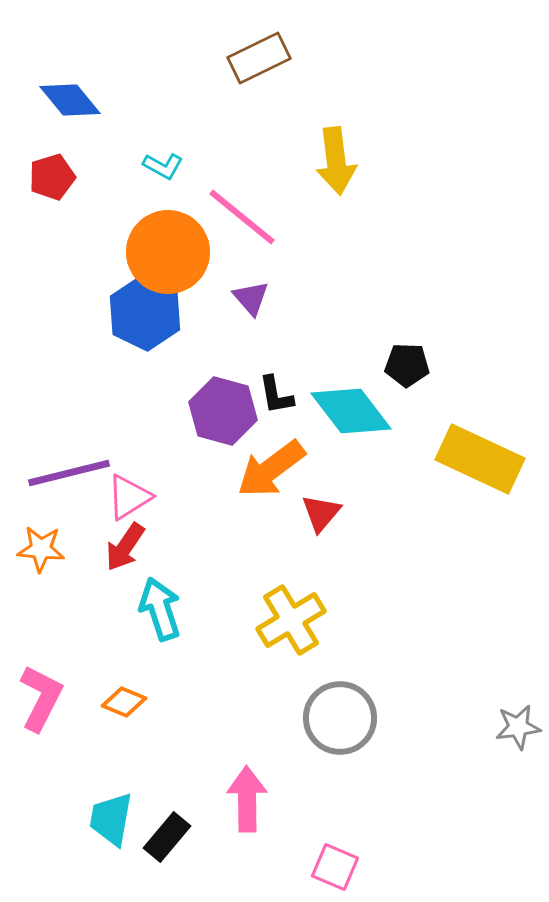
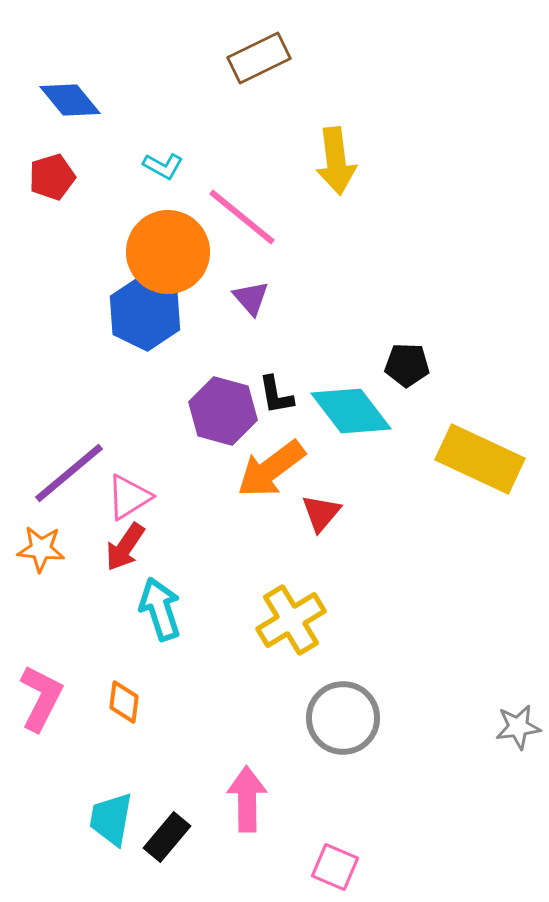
purple line: rotated 26 degrees counterclockwise
orange diamond: rotated 75 degrees clockwise
gray circle: moved 3 px right
